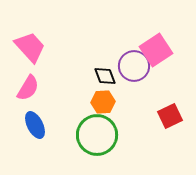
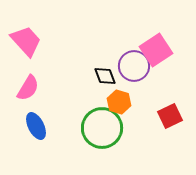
pink trapezoid: moved 4 px left, 6 px up
orange hexagon: moved 16 px right; rotated 20 degrees clockwise
blue ellipse: moved 1 px right, 1 px down
green circle: moved 5 px right, 7 px up
